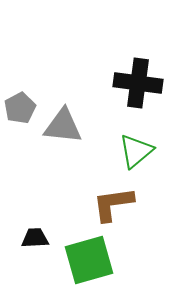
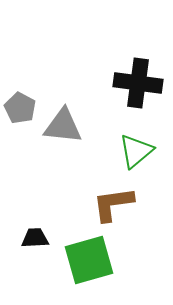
gray pentagon: rotated 16 degrees counterclockwise
